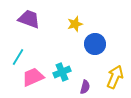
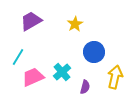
purple trapezoid: moved 2 px right, 2 px down; rotated 50 degrees counterclockwise
yellow star: rotated 14 degrees counterclockwise
blue circle: moved 1 px left, 8 px down
cyan cross: rotated 18 degrees counterclockwise
yellow arrow: rotated 10 degrees counterclockwise
